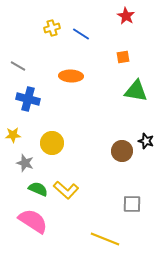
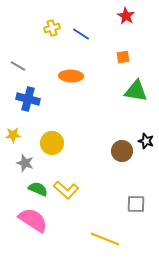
gray square: moved 4 px right
pink semicircle: moved 1 px up
